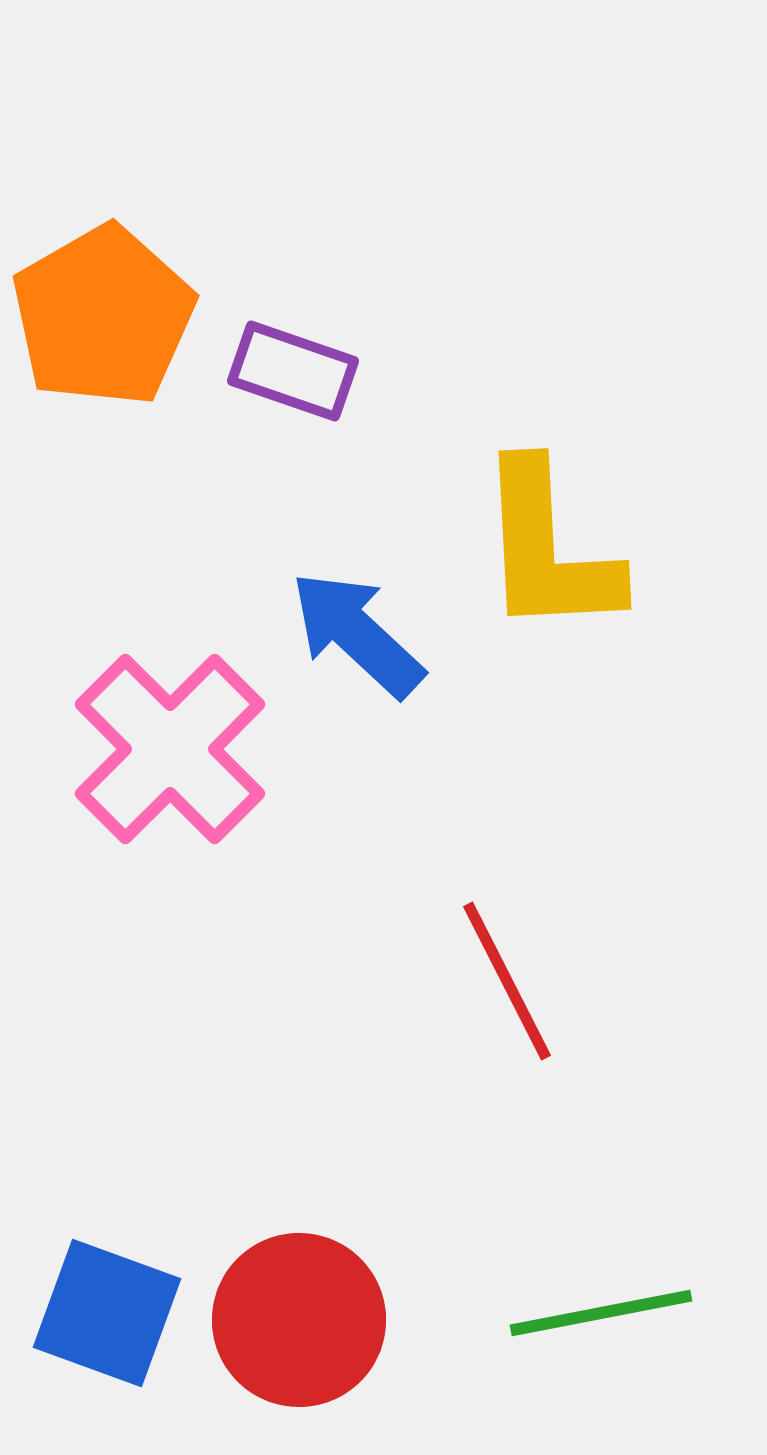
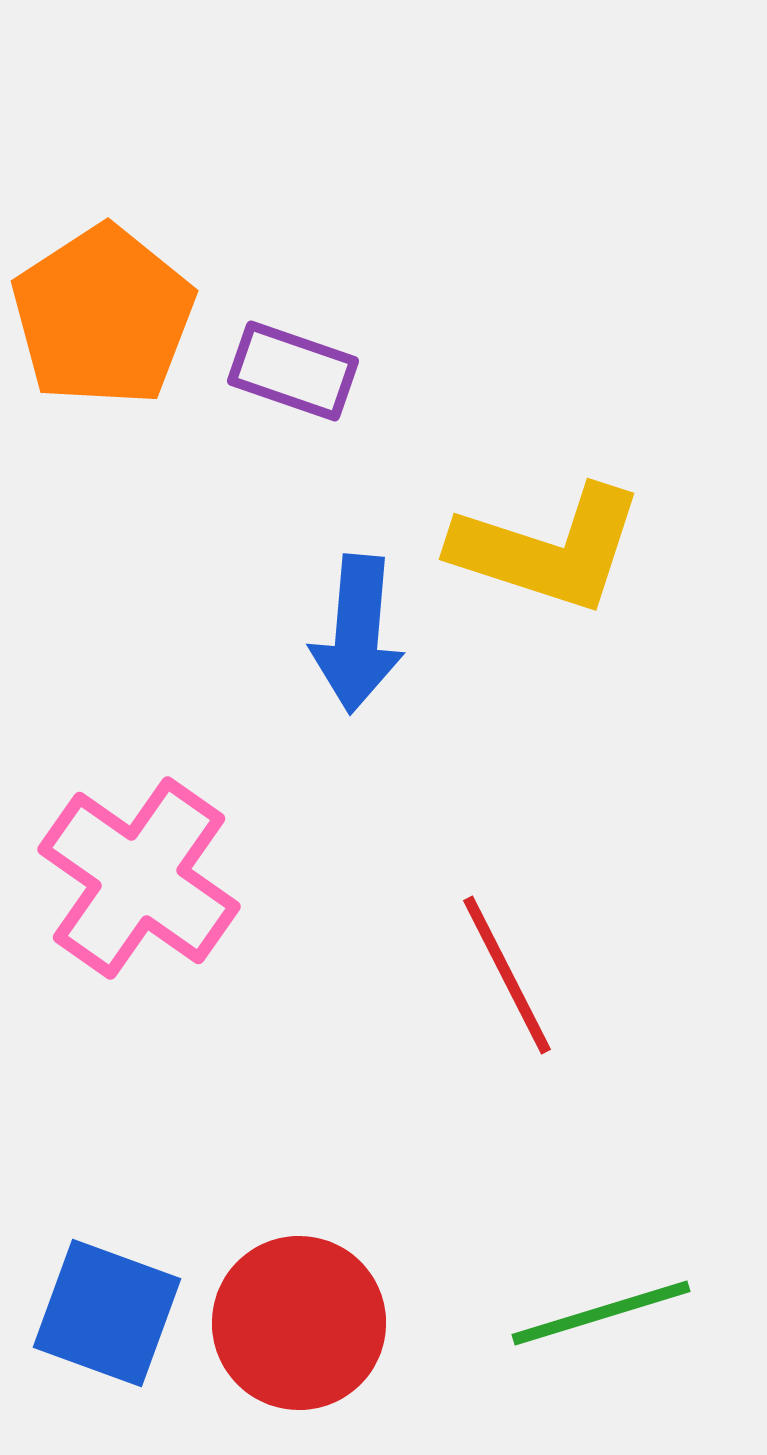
orange pentagon: rotated 3 degrees counterclockwise
yellow L-shape: rotated 69 degrees counterclockwise
blue arrow: rotated 128 degrees counterclockwise
pink cross: moved 31 px left, 129 px down; rotated 10 degrees counterclockwise
red line: moved 6 px up
green line: rotated 6 degrees counterclockwise
red circle: moved 3 px down
